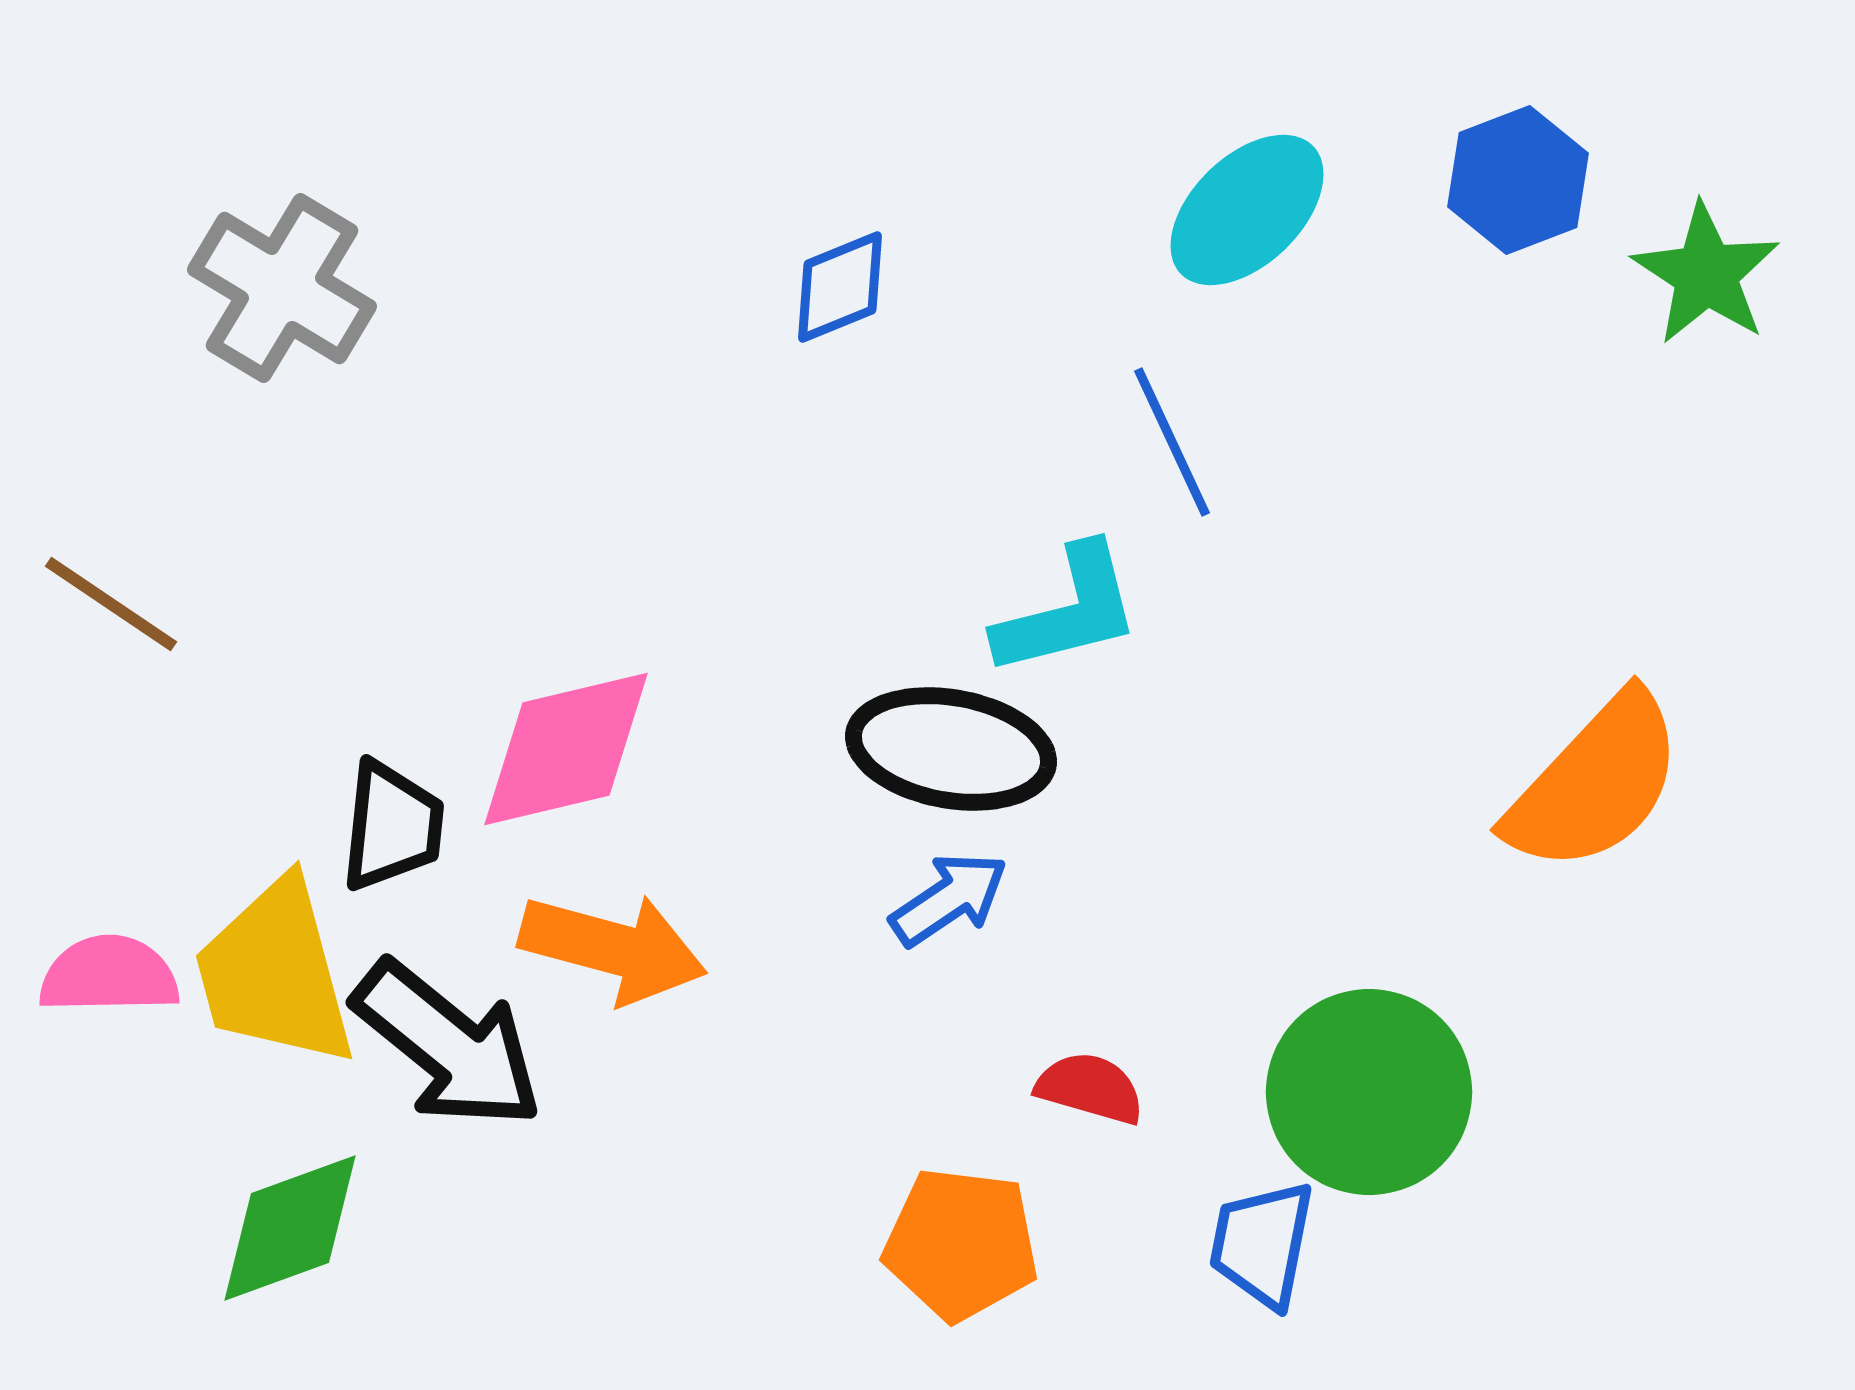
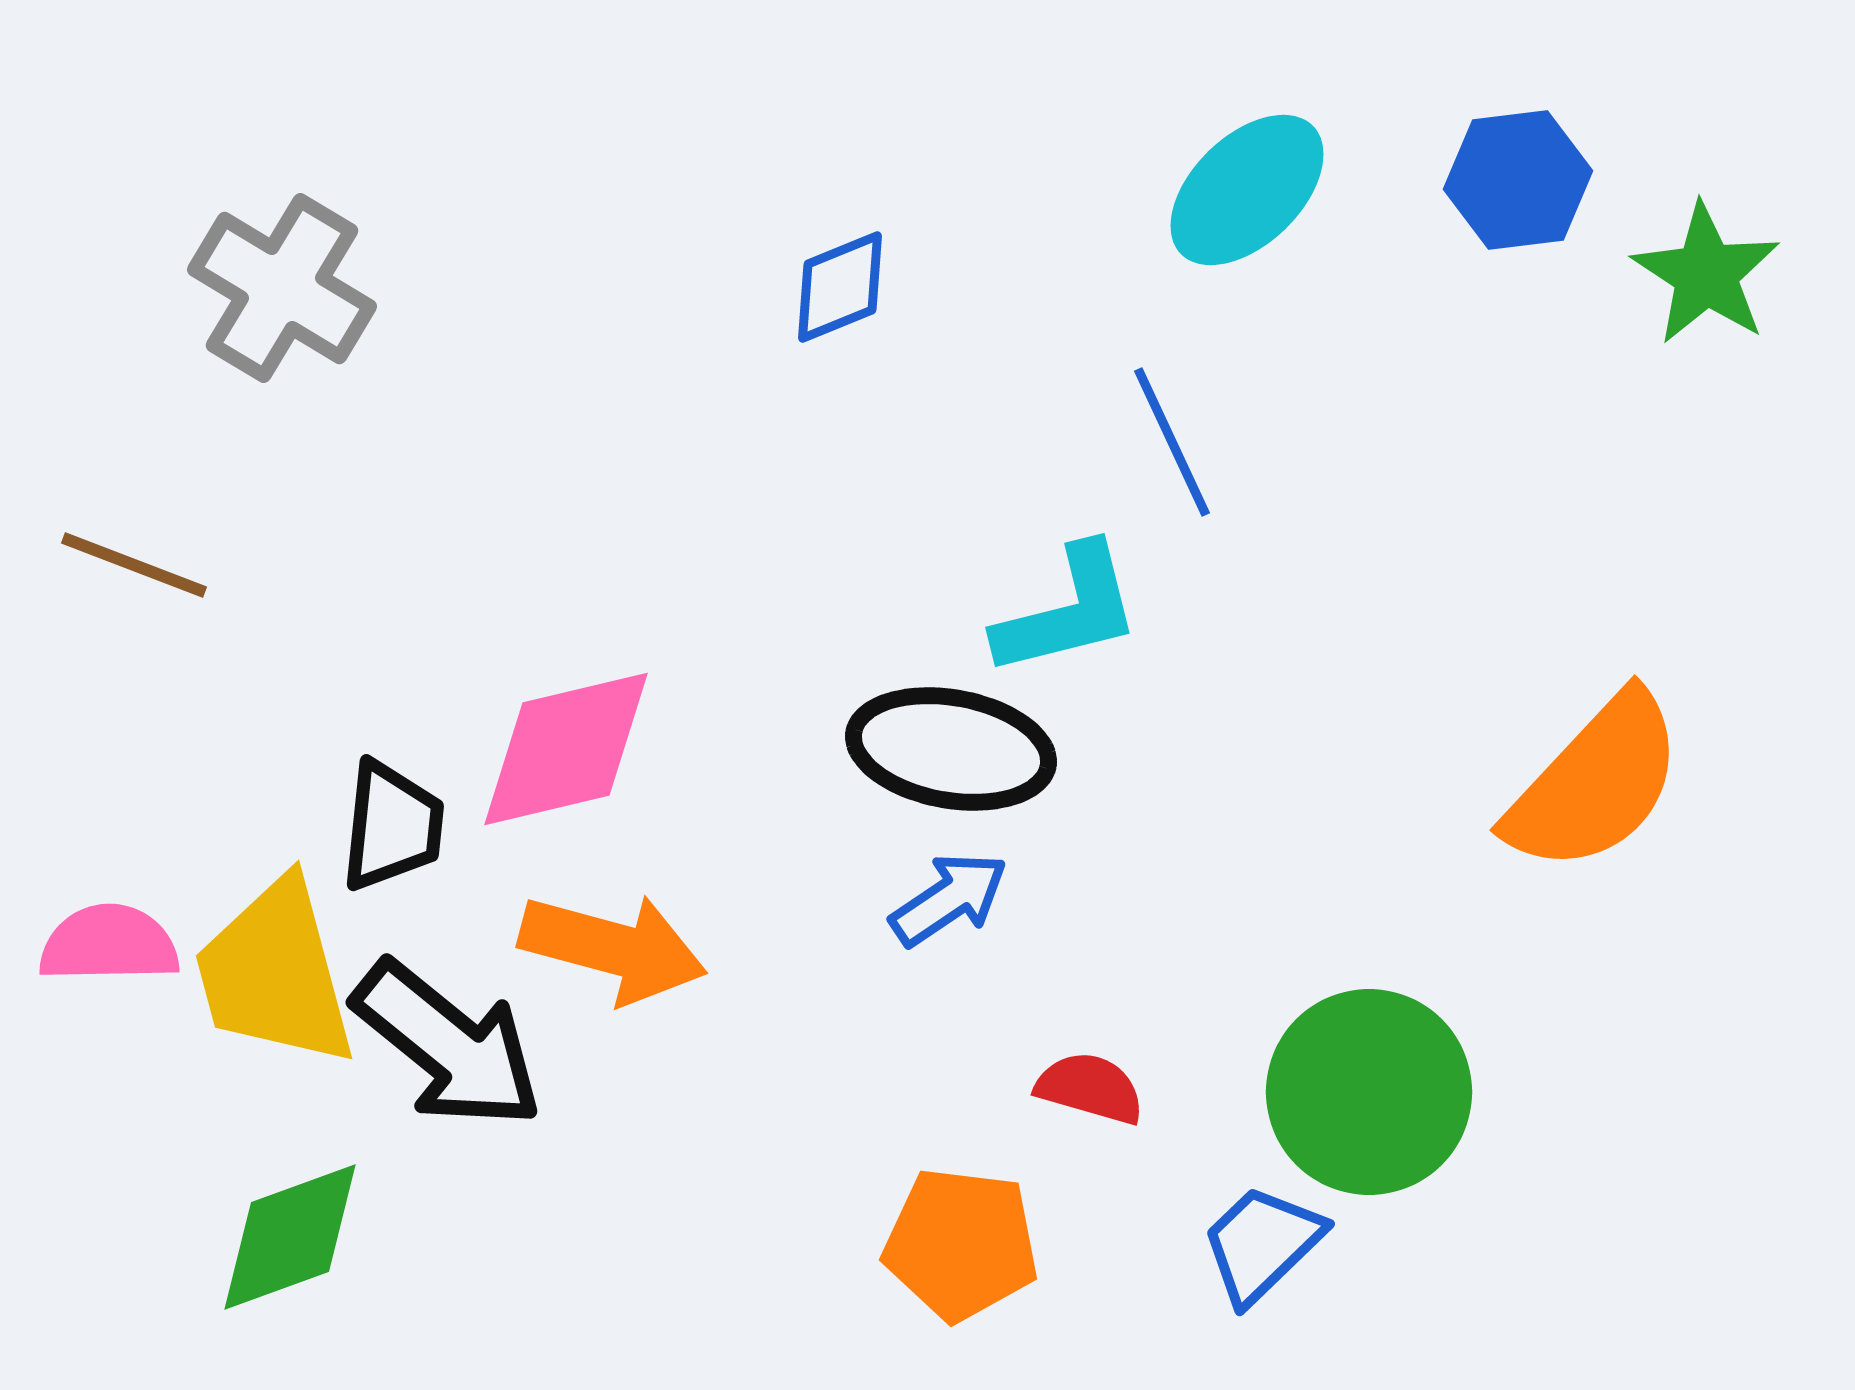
blue hexagon: rotated 14 degrees clockwise
cyan ellipse: moved 20 px up
brown line: moved 23 px right, 39 px up; rotated 13 degrees counterclockwise
pink semicircle: moved 31 px up
green diamond: moved 9 px down
blue trapezoid: rotated 35 degrees clockwise
